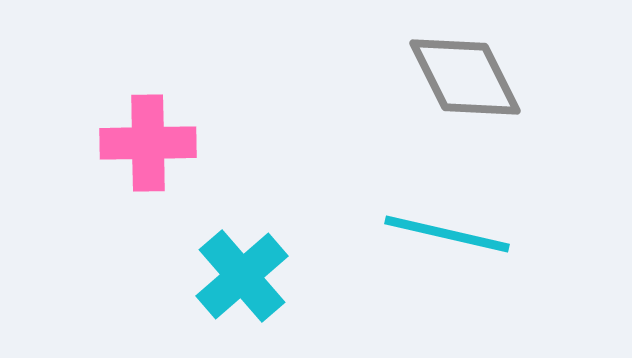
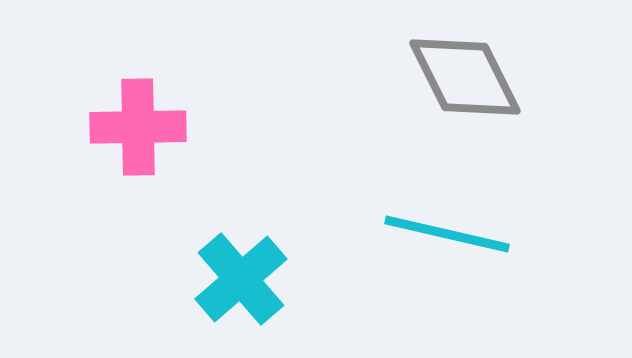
pink cross: moved 10 px left, 16 px up
cyan cross: moved 1 px left, 3 px down
